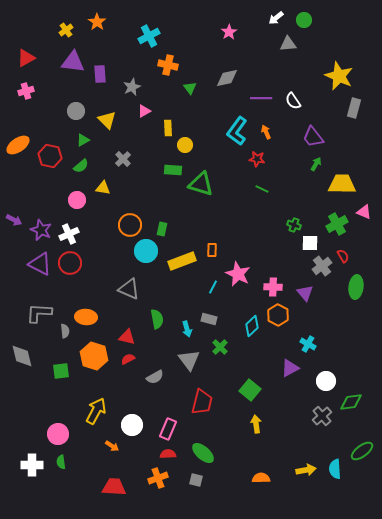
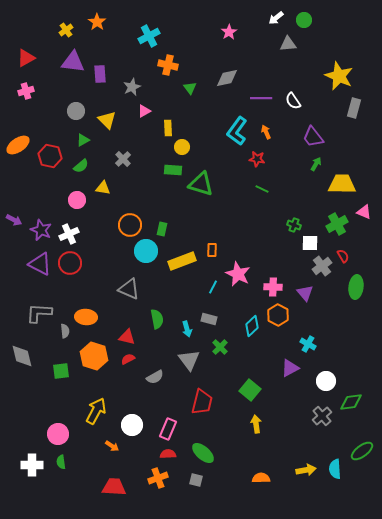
yellow circle at (185, 145): moved 3 px left, 2 px down
